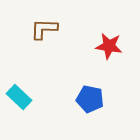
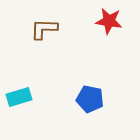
red star: moved 25 px up
cyan rectangle: rotated 60 degrees counterclockwise
